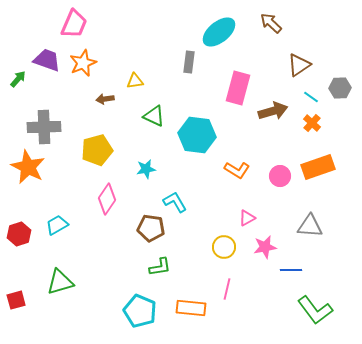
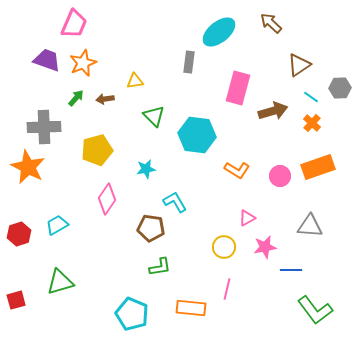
green arrow at (18, 79): moved 58 px right, 19 px down
green triangle at (154, 116): rotated 20 degrees clockwise
cyan pentagon at (140, 311): moved 8 px left, 3 px down
